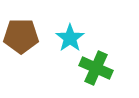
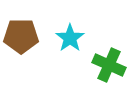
green cross: moved 13 px right, 3 px up
